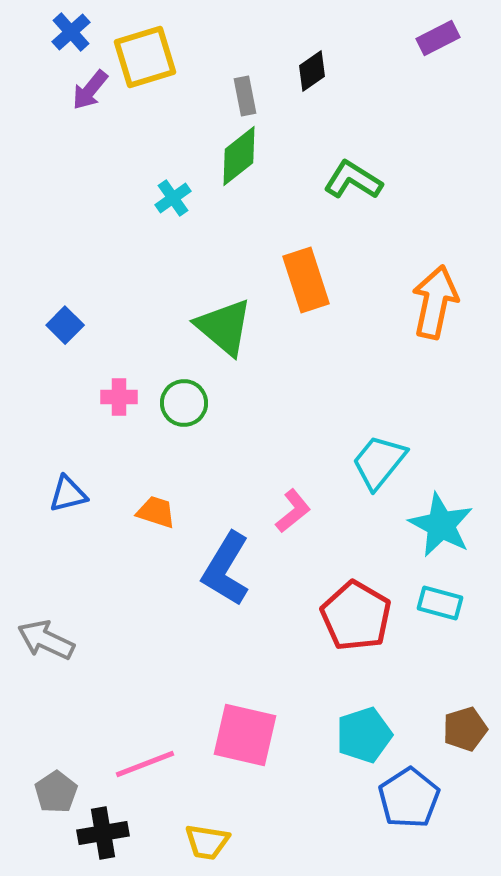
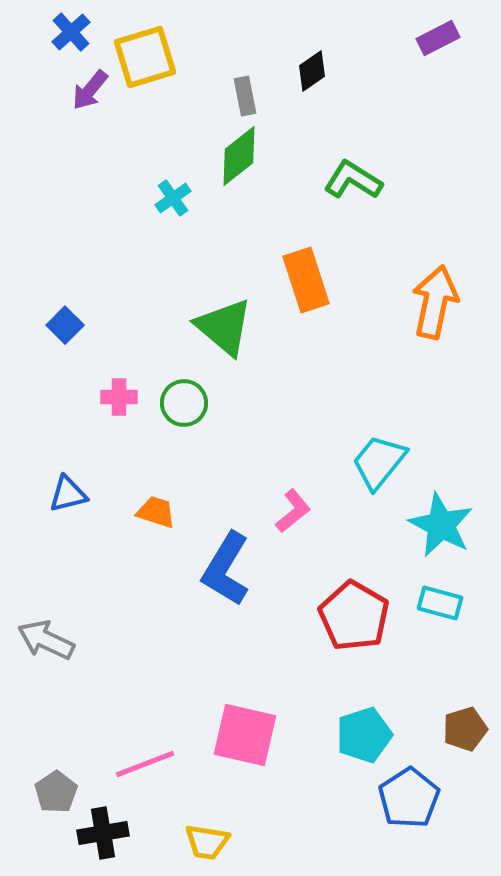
red pentagon: moved 2 px left
